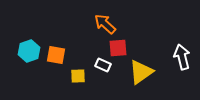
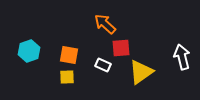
red square: moved 3 px right
orange square: moved 13 px right
yellow square: moved 11 px left, 1 px down
